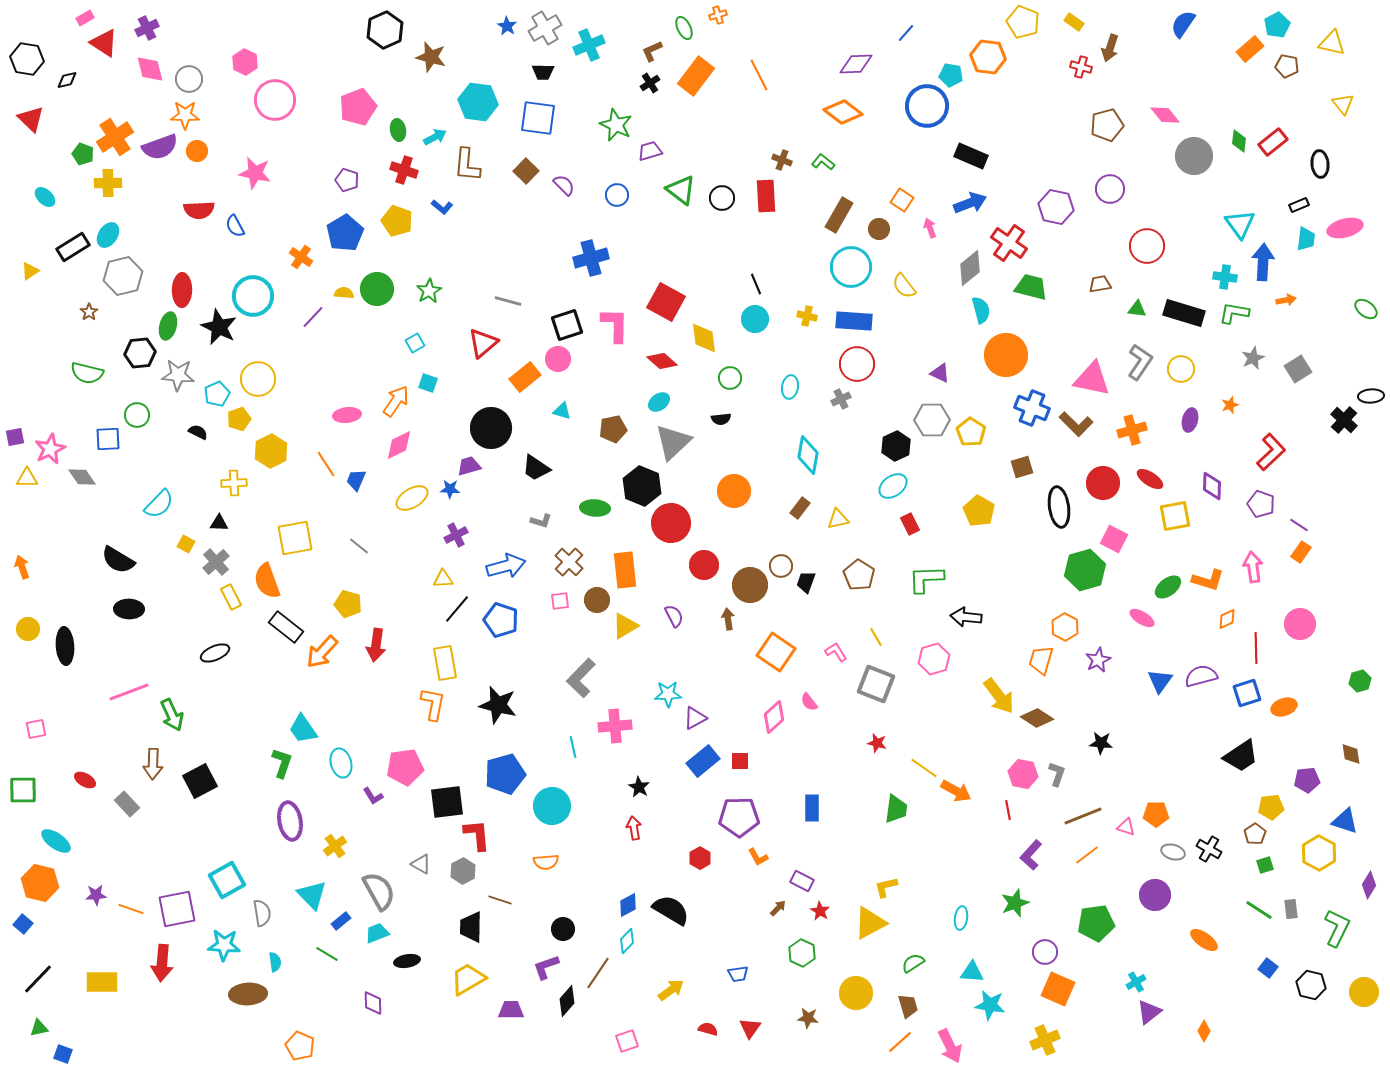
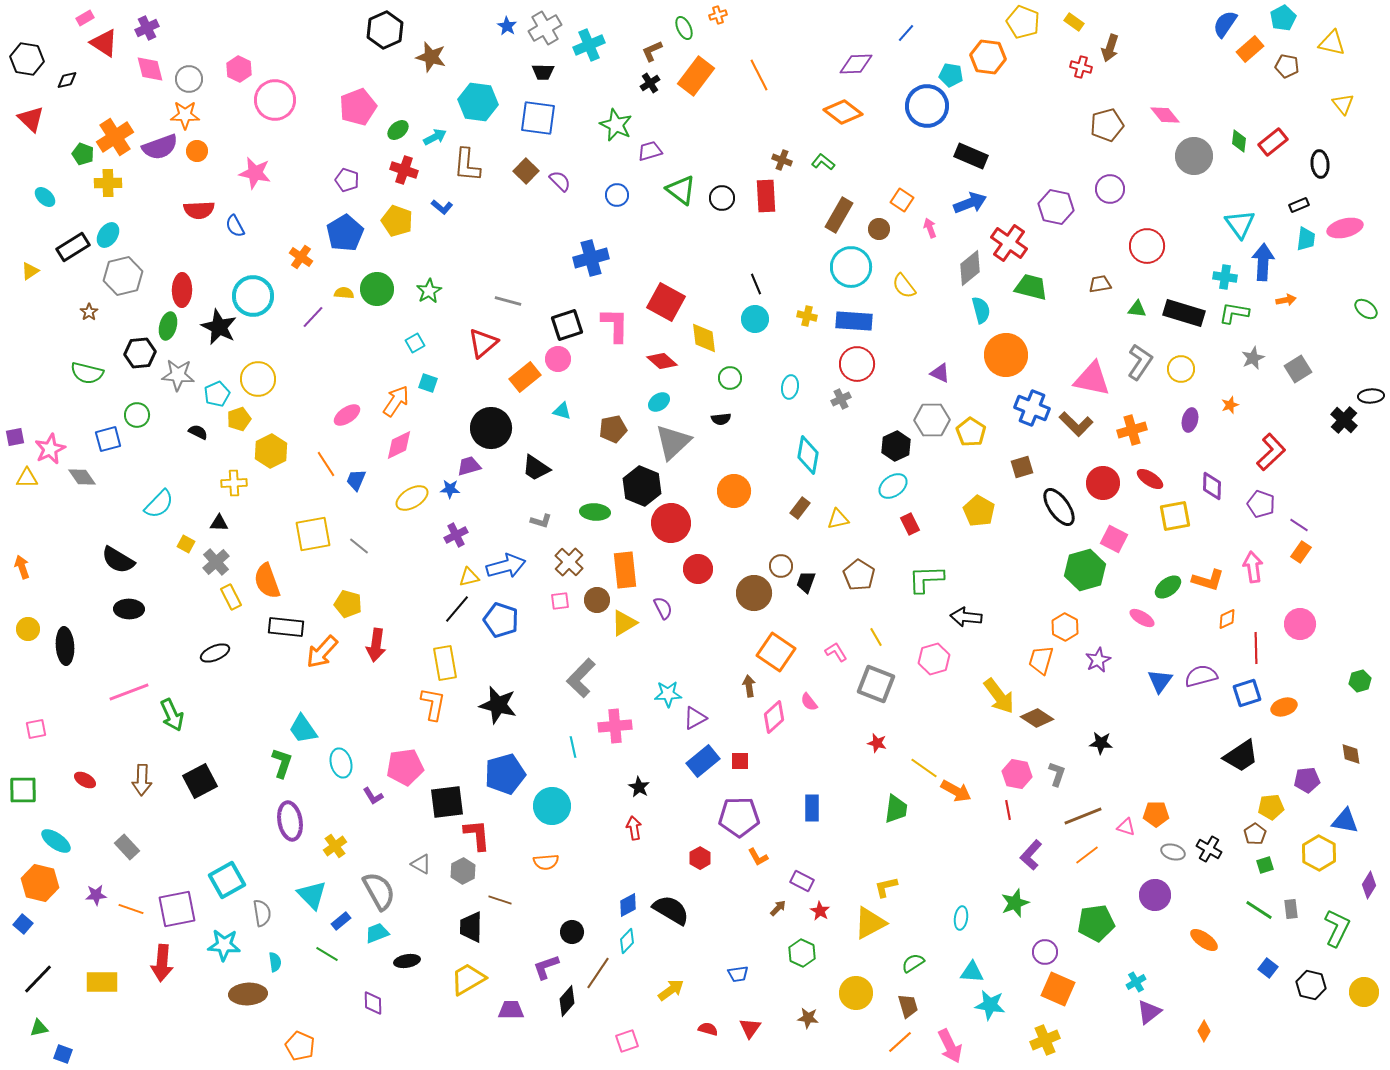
blue semicircle at (1183, 24): moved 42 px right
cyan pentagon at (1277, 25): moved 6 px right, 7 px up
pink hexagon at (245, 62): moved 6 px left, 7 px down
green ellipse at (398, 130): rotated 60 degrees clockwise
purple semicircle at (564, 185): moved 4 px left, 4 px up
pink ellipse at (347, 415): rotated 28 degrees counterclockwise
blue square at (108, 439): rotated 12 degrees counterclockwise
black ellipse at (1059, 507): rotated 27 degrees counterclockwise
green ellipse at (595, 508): moved 4 px down
yellow square at (295, 538): moved 18 px right, 4 px up
red circle at (704, 565): moved 6 px left, 4 px down
yellow triangle at (443, 579): moved 26 px right, 2 px up; rotated 10 degrees counterclockwise
brown circle at (750, 585): moved 4 px right, 8 px down
purple semicircle at (674, 616): moved 11 px left, 8 px up
brown arrow at (728, 619): moved 21 px right, 67 px down
yellow triangle at (625, 626): moved 1 px left, 3 px up
black rectangle at (286, 627): rotated 32 degrees counterclockwise
brown arrow at (153, 764): moved 11 px left, 16 px down
pink hexagon at (1023, 774): moved 6 px left
gray rectangle at (127, 804): moved 43 px down
blue triangle at (1345, 821): rotated 8 degrees counterclockwise
black circle at (563, 929): moved 9 px right, 3 px down
